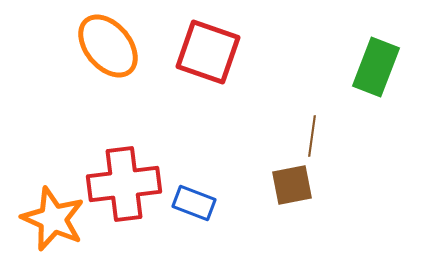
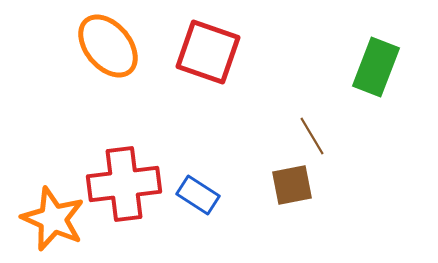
brown line: rotated 39 degrees counterclockwise
blue rectangle: moved 4 px right, 8 px up; rotated 12 degrees clockwise
